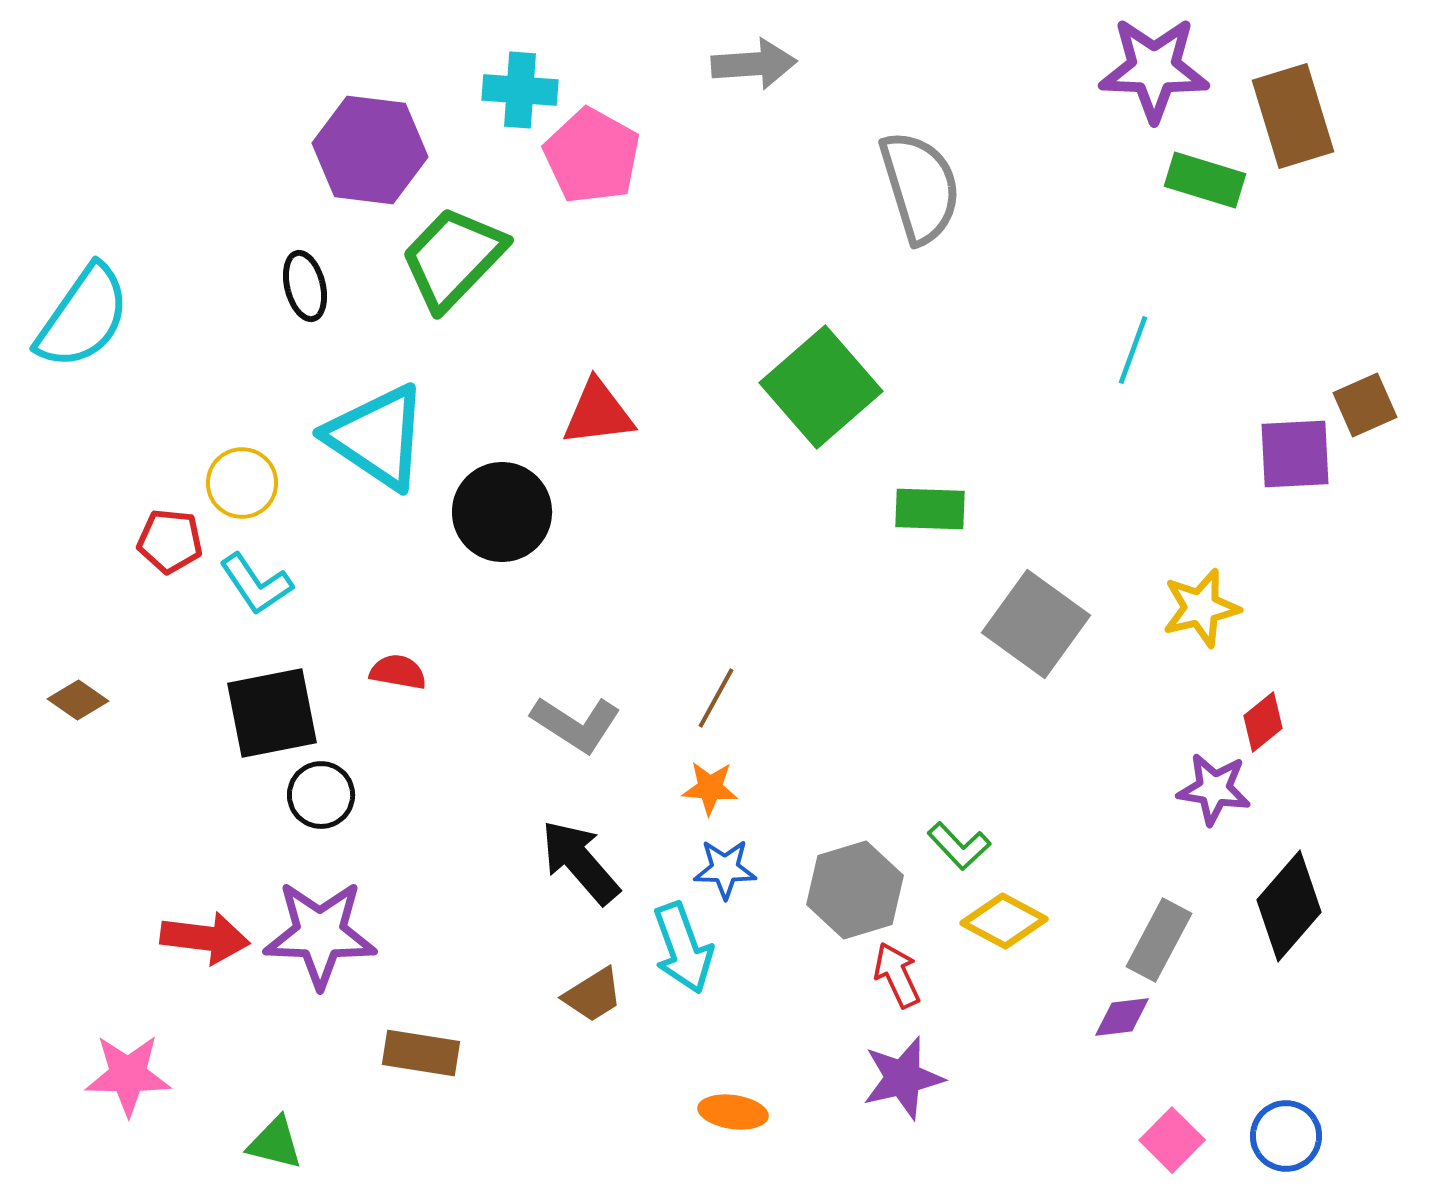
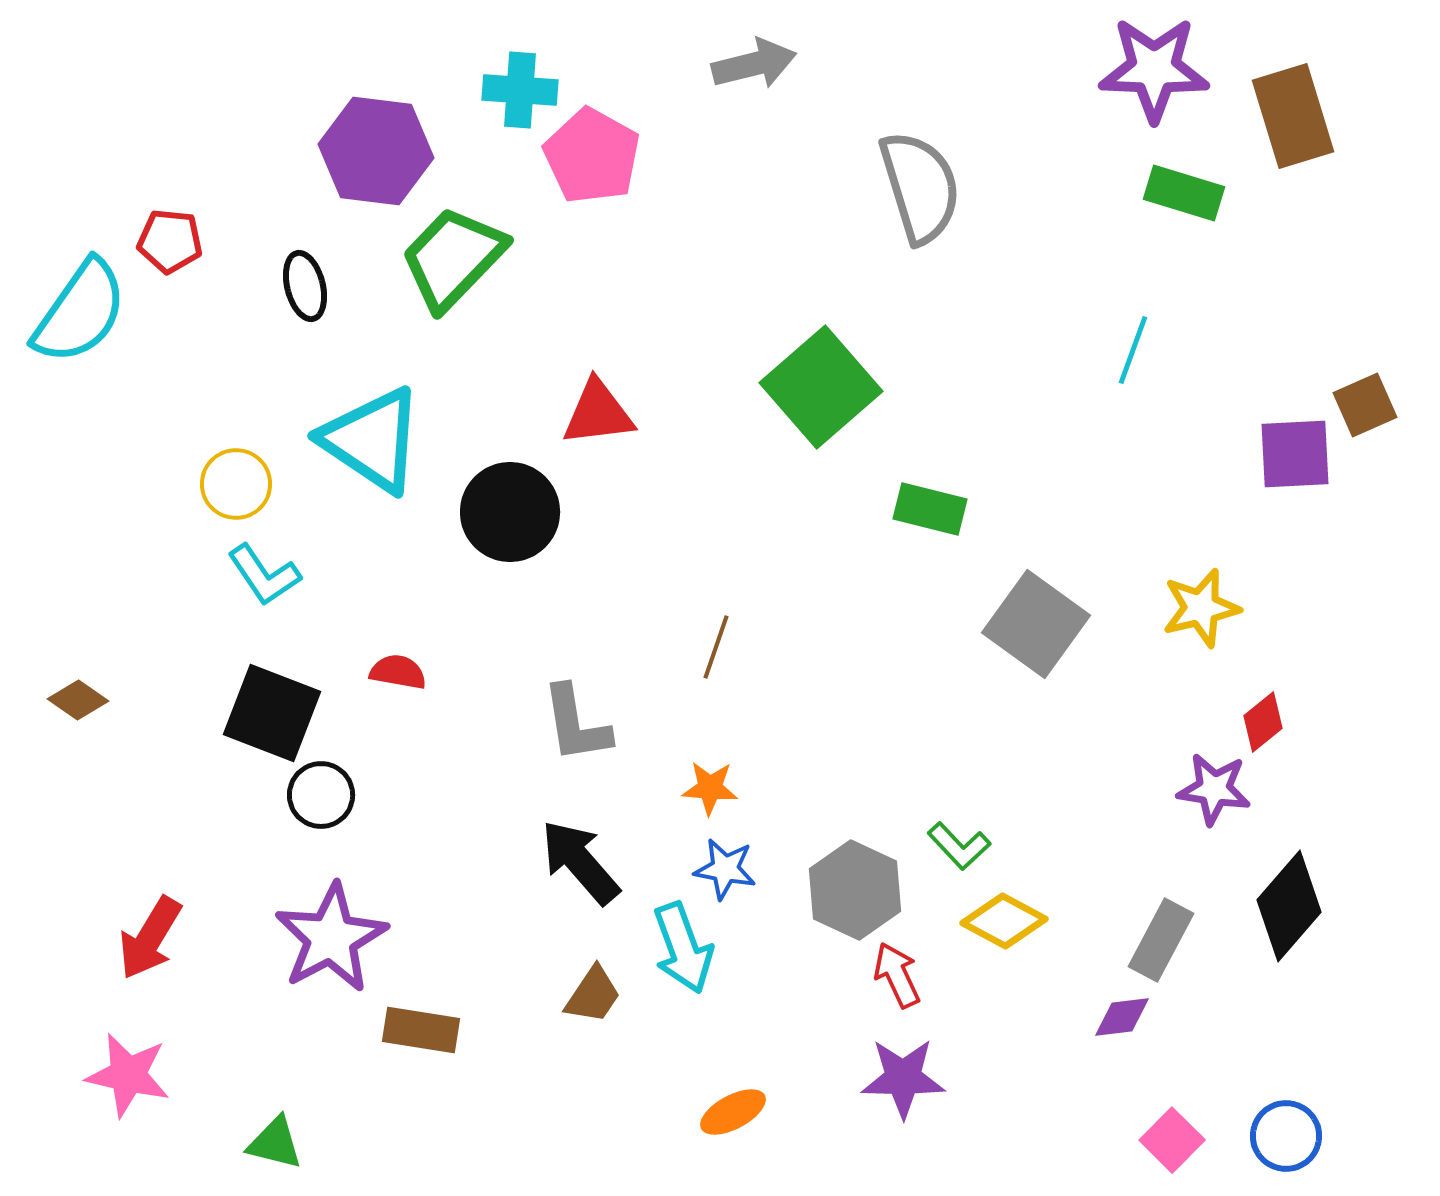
gray arrow at (754, 64): rotated 10 degrees counterclockwise
purple hexagon at (370, 150): moved 6 px right, 1 px down
green rectangle at (1205, 180): moved 21 px left, 13 px down
cyan semicircle at (83, 317): moved 3 px left, 5 px up
cyan triangle at (377, 437): moved 5 px left, 3 px down
yellow circle at (242, 483): moved 6 px left, 1 px down
green rectangle at (930, 509): rotated 12 degrees clockwise
black circle at (502, 512): moved 8 px right
red pentagon at (170, 541): moved 300 px up
cyan L-shape at (256, 584): moved 8 px right, 9 px up
brown line at (716, 698): moved 51 px up; rotated 10 degrees counterclockwise
black square at (272, 713): rotated 32 degrees clockwise
gray L-shape at (576, 724): rotated 48 degrees clockwise
blue star at (725, 869): rotated 10 degrees clockwise
gray hexagon at (855, 890): rotated 18 degrees counterclockwise
purple star at (320, 934): moved 11 px right, 4 px down; rotated 30 degrees counterclockwise
red arrow at (205, 938): moved 55 px left; rotated 114 degrees clockwise
gray rectangle at (1159, 940): moved 2 px right
brown trapezoid at (593, 995): rotated 24 degrees counterclockwise
brown rectangle at (421, 1053): moved 23 px up
pink star at (128, 1075): rotated 12 degrees clockwise
purple star at (903, 1078): rotated 14 degrees clockwise
orange ellipse at (733, 1112): rotated 36 degrees counterclockwise
